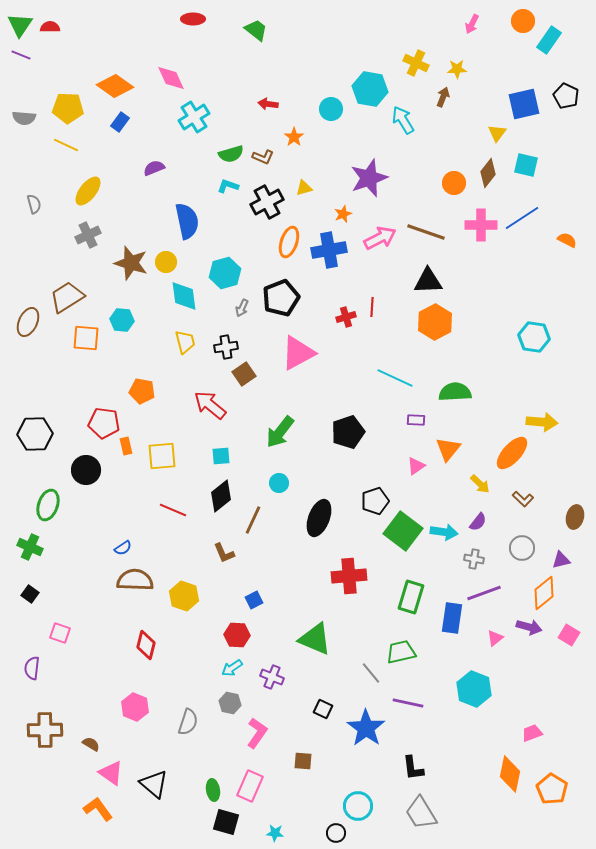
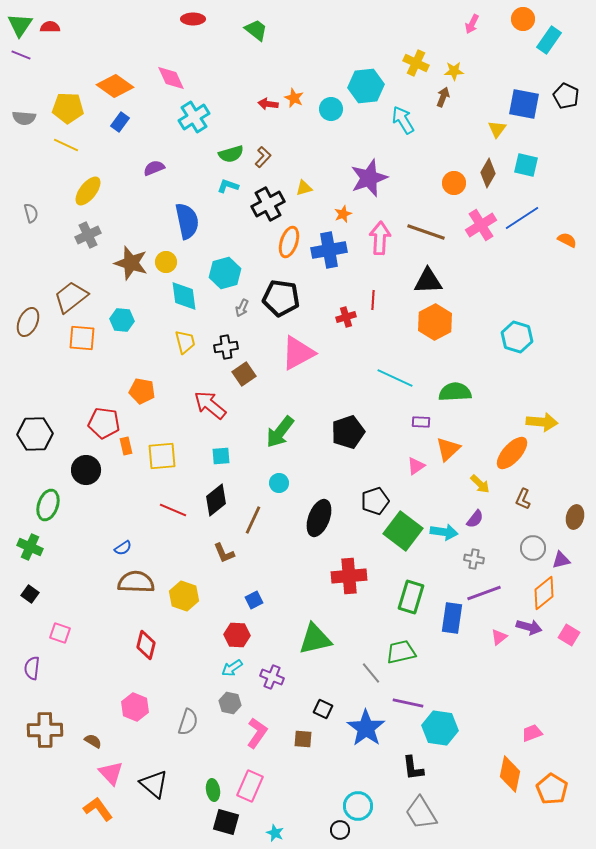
orange circle at (523, 21): moved 2 px up
yellow star at (457, 69): moved 3 px left, 2 px down
cyan hexagon at (370, 89): moved 4 px left, 3 px up; rotated 16 degrees counterclockwise
blue square at (524, 104): rotated 24 degrees clockwise
yellow triangle at (497, 133): moved 4 px up
orange star at (294, 137): moved 39 px up; rotated 12 degrees counterclockwise
brown L-shape at (263, 157): rotated 70 degrees counterclockwise
brown diamond at (488, 173): rotated 8 degrees counterclockwise
black cross at (267, 202): moved 1 px right, 2 px down
gray semicircle at (34, 204): moved 3 px left, 9 px down
pink cross at (481, 225): rotated 32 degrees counterclockwise
pink arrow at (380, 238): rotated 60 degrees counterclockwise
brown trapezoid at (67, 297): moved 4 px right; rotated 6 degrees counterclockwise
black pentagon at (281, 298): rotated 30 degrees clockwise
red line at (372, 307): moved 1 px right, 7 px up
cyan hexagon at (534, 337): moved 17 px left; rotated 8 degrees clockwise
orange square at (86, 338): moved 4 px left
purple rectangle at (416, 420): moved 5 px right, 2 px down
orange triangle at (448, 449): rotated 8 degrees clockwise
black diamond at (221, 496): moved 5 px left, 4 px down
brown L-shape at (523, 499): rotated 70 degrees clockwise
purple semicircle at (478, 522): moved 3 px left, 3 px up
gray circle at (522, 548): moved 11 px right
brown semicircle at (135, 580): moved 1 px right, 2 px down
pink triangle at (495, 638): moved 4 px right, 1 px up
green triangle at (315, 639): rotated 36 degrees counterclockwise
cyan hexagon at (474, 689): moved 34 px left, 39 px down; rotated 12 degrees counterclockwise
brown semicircle at (91, 744): moved 2 px right, 3 px up
brown square at (303, 761): moved 22 px up
pink triangle at (111, 773): rotated 12 degrees clockwise
cyan star at (275, 833): rotated 18 degrees clockwise
black circle at (336, 833): moved 4 px right, 3 px up
